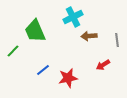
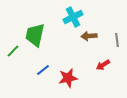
green trapezoid: moved 4 px down; rotated 35 degrees clockwise
